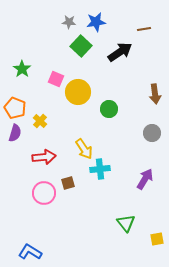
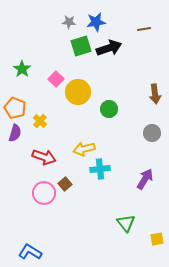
green square: rotated 30 degrees clockwise
black arrow: moved 11 px left, 4 px up; rotated 15 degrees clockwise
pink square: rotated 21 degrees clockwise
yellow arrow: rotated 110 degrees clockwise
red arrow: rotated 25 degrees clockwise
brown square: moved 3 px left, 1 px down; rotated 24 degrees counterclockwise
